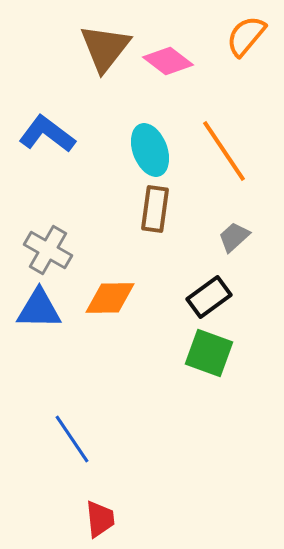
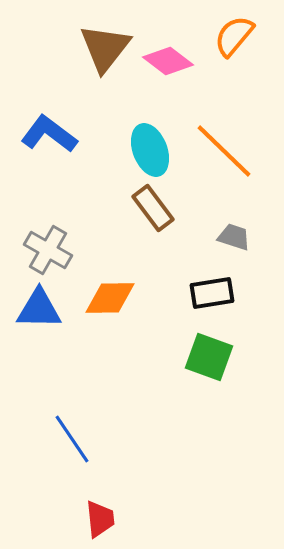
orange semicircle: moved 12 px left
blue L-shape: moved 2 px right
orange line: rotated 12 degrees counterclockwise
brown rectangle: moved 2 px left, 1 px up; rotated 45 degrees counterclockwise
gray trapezoid: rotated 60 degrees clockwise
black rectangle: moved 3 px right, 4 px up; rotated 27 degrees clockwise
green square: moved 4 px down
